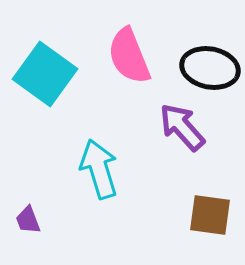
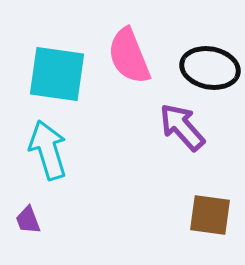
cyan square: moved 12 px right; rotated 28 degrees counterclockwise
cyan arrow: moved 51 px left, 19 px up
